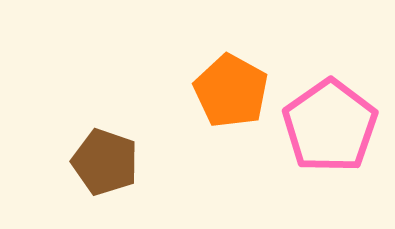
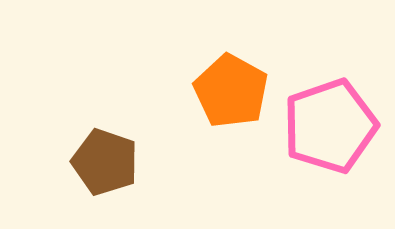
pink pentagon: rotated 16 degrees clockwise
